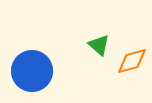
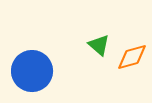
orange diamond: moved 4 px up
